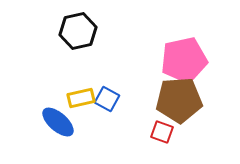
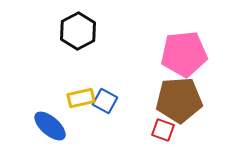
black hexagon: rotated 15 degrees counterclockwise
pink pentagon: moved 6 px up; rotated 6 degrees clockwise
blue square: moved 2 px left, 2 px down
blue ellipse: moved 8 px left, 4 px down
red square: moved 1 px right, 2 px up
